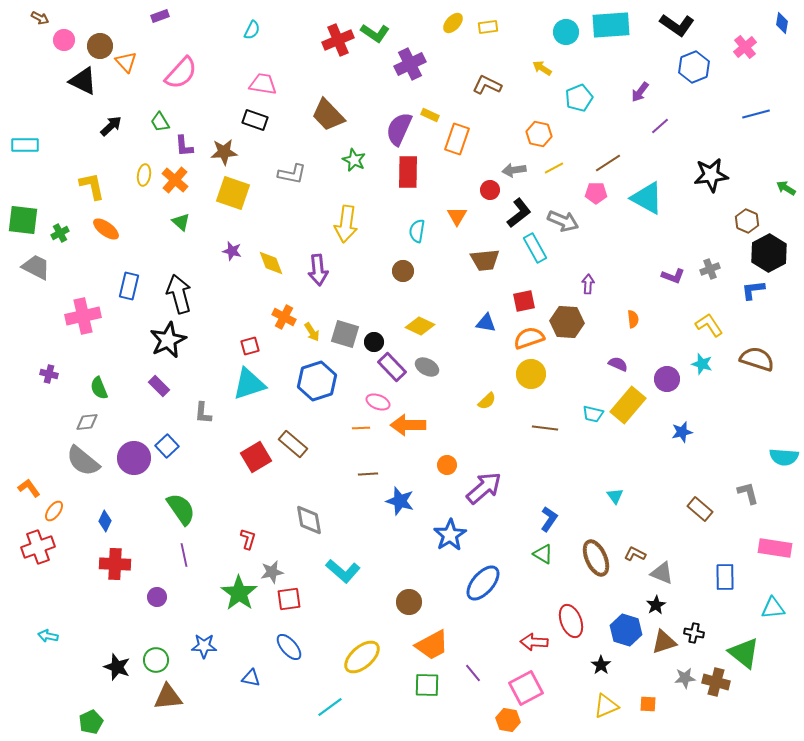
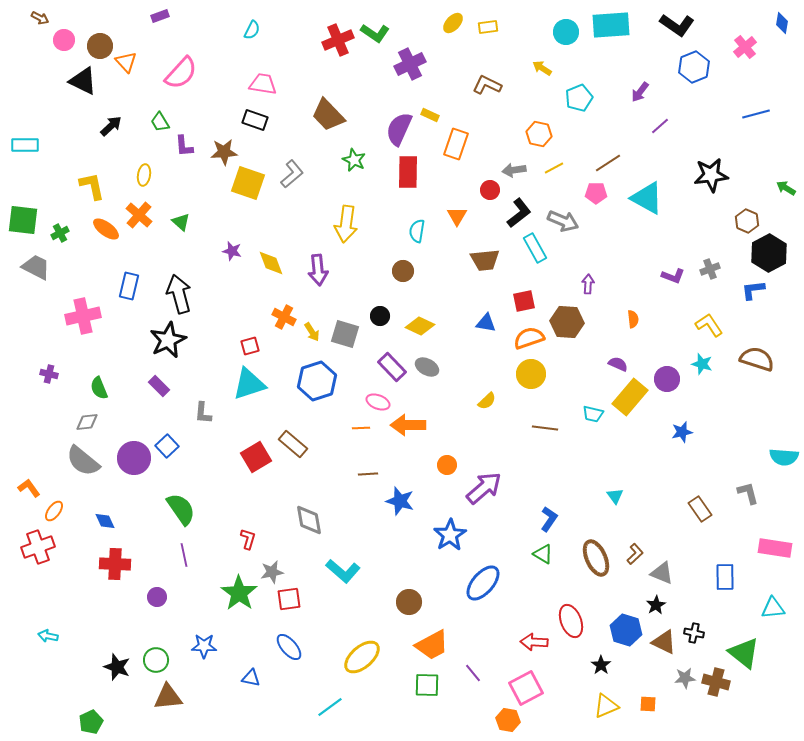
orange rectangle at (457, 139): moved 1 px left, 5 px down
gray L-shape at (292, 174): rotated 52 degrees counterclockwise
orange cross at (175, 180): moved 36 px left, 35 px down
yellow square at (233, 193): moved 15 px right, 10 px up
black circle at (374, 342): moved 6 px right, 26 px up
yellow rectangle at (628, 405): moved 2 px right, 8 px up
brown rectangle at (700, 509): rotated 15 degrees clockwise
blue diamond at (105, 521): rotated 50 degrees counterclockwise
brown L-shape at (635, 554): rotated 110 degrees clockwise
brown triangle at (664, 642): rotated 44 degrees clockwise
